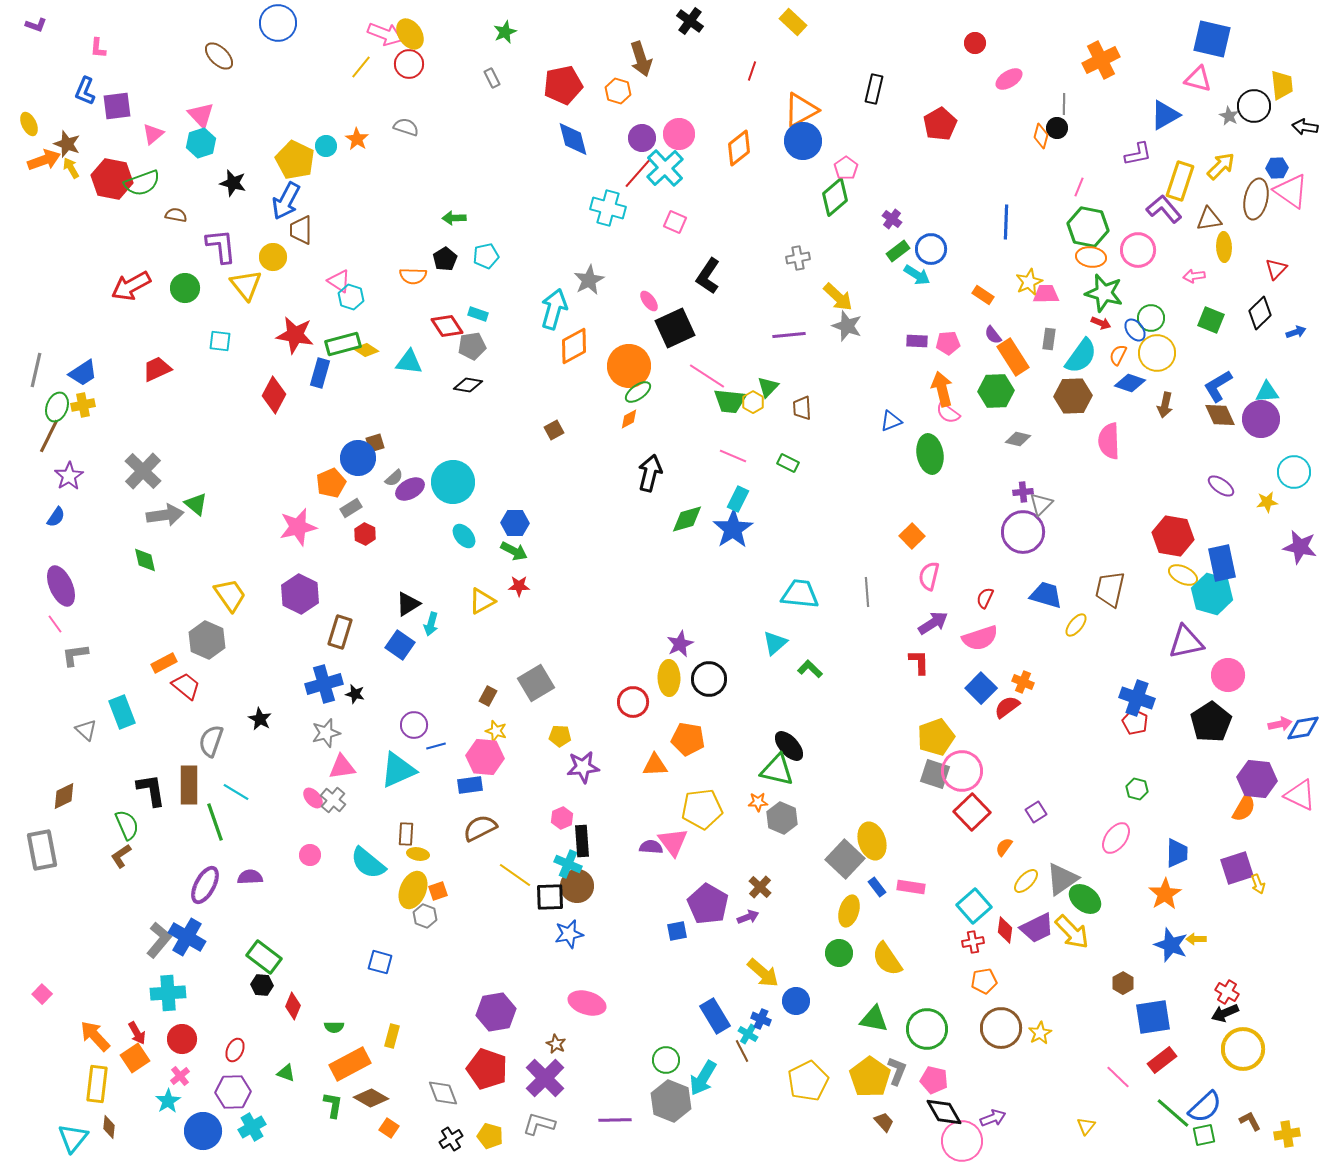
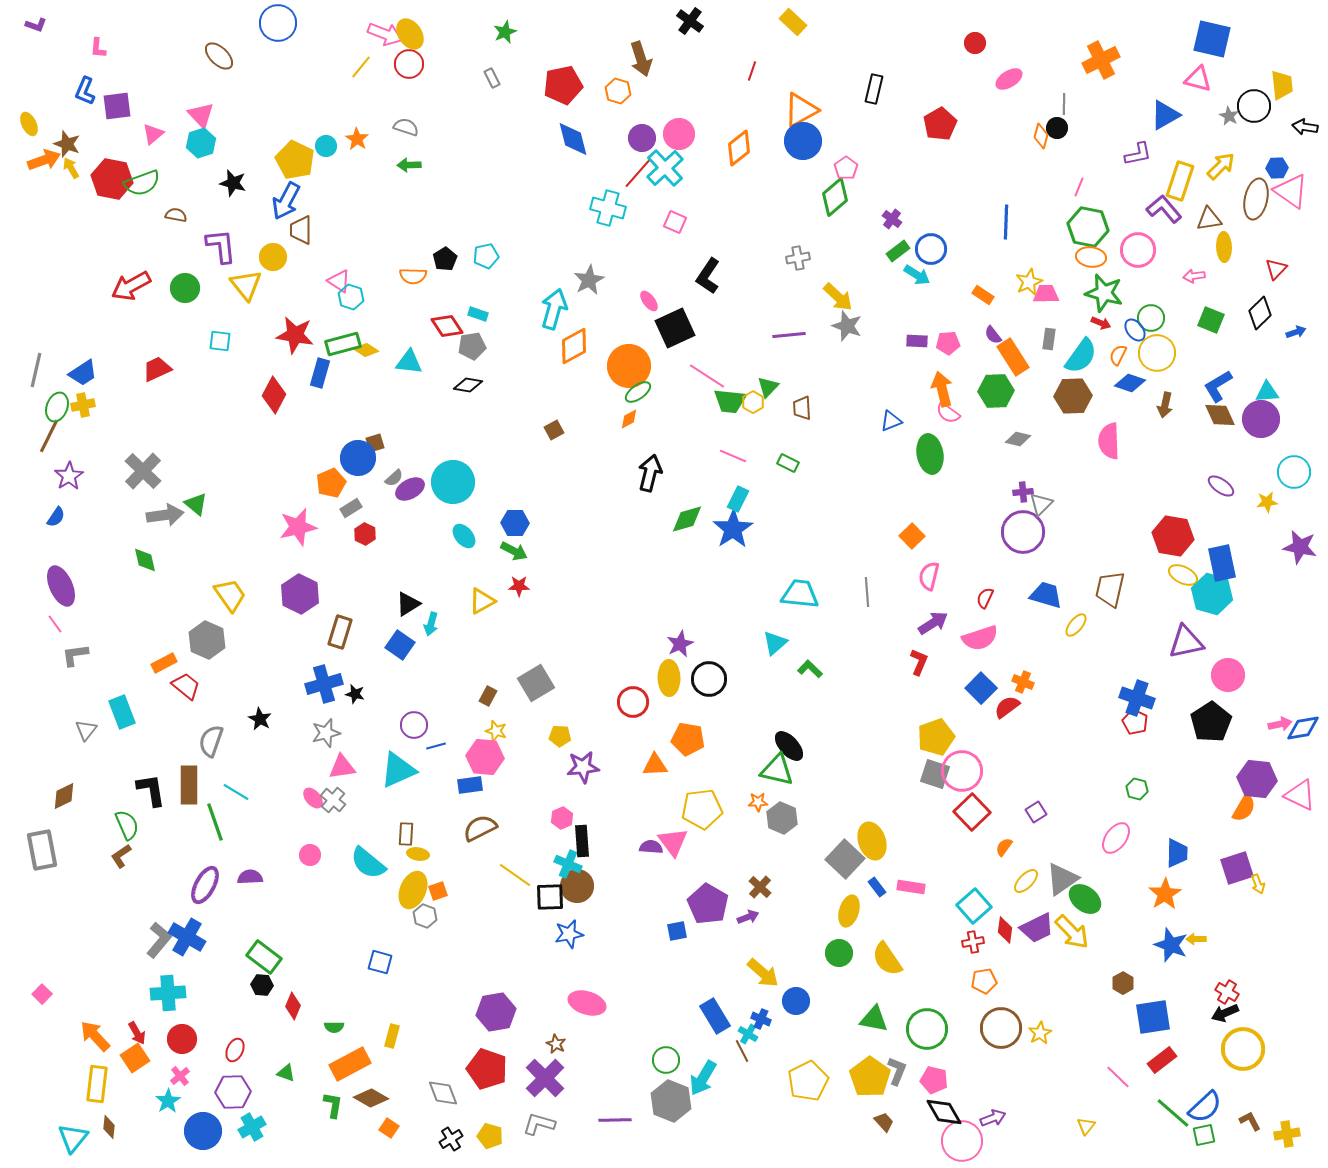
green arrow at (454, 218): moved 45 px left, 53 px up
red L-shape at (919, 662): rotated 24 degrees clockwise
gray triangle at (86, 730): rotated 25 degrees clockwise
